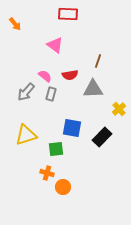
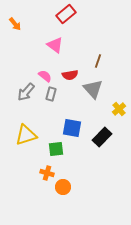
red rectangle: moved 2 px left; rotated 42 degrees counterclockwise
gray triangle: rotated 50 degrees clockwise
